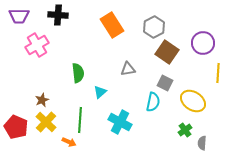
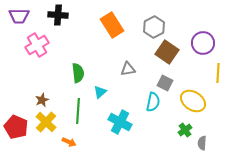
green line: moved 2 px left, 9 px up
